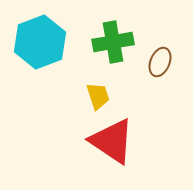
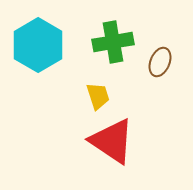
cyan hexagon: moved 2 px left, 3 px down; rotated 9 degrees counterclockwise
